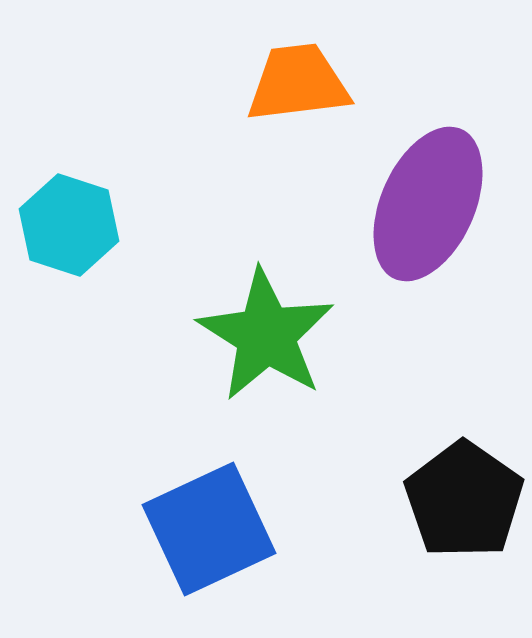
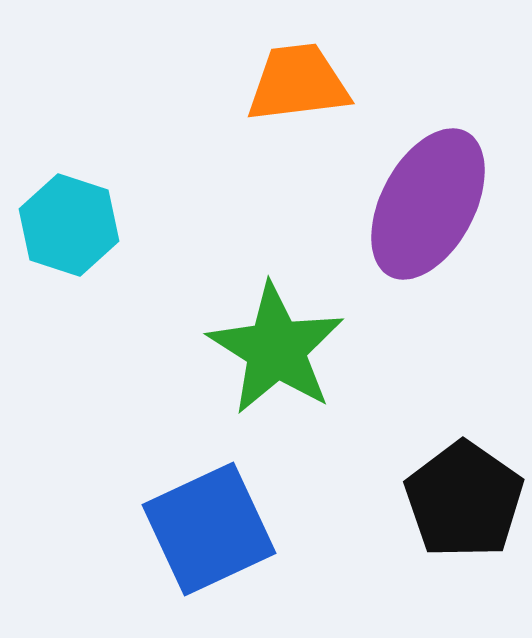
purple ellipse: rotated 4 degrees clockwise
green star: moved 10 px right, 14 px down
